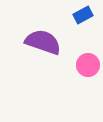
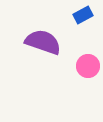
pink circle: moved 1 px down
